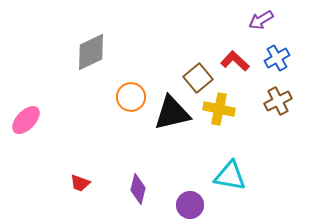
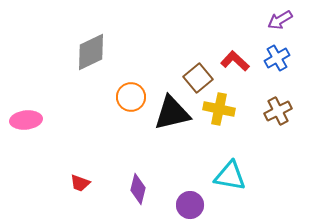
purple arrow: moved 19 px right
brown cross: moved 10 px down
pink ellipse: rotated 40 degrees clockwise
